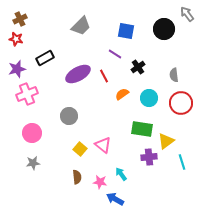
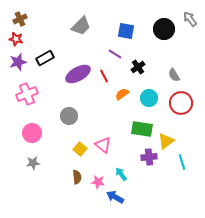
gray arrow: moved 3 px right, 5 px down
purple star: moved 1 px right, 7 px up
gray semicircle: rotated 24 degrees counterclockwise
pink star: moved 2 px left
blue arrow: moved 2 px up
